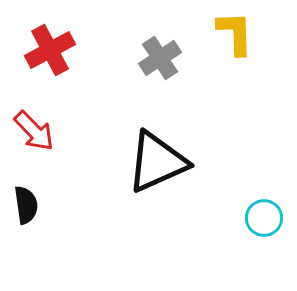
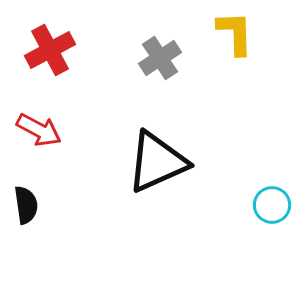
red arrow: moved 5 px right, 1 px up; rotated 18 degrees counterclockwise
cyan circle: moved 8 px right, 13 px up
